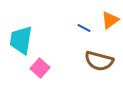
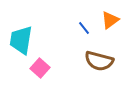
blue line: rotated 24 degrees clockwise
